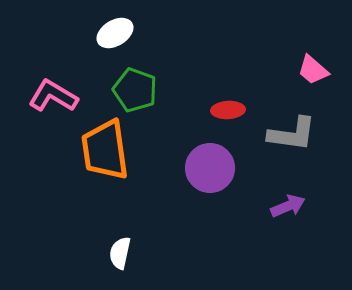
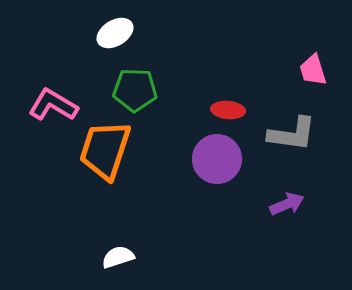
pink trapezoid: rotated 32 degrees clockwise
green pentagon: rotated 18 degrees counterclockwise
pink L-shape: moved 9 px down
red ellipse: rotated 8 degrees clockwise
orange trapezoid: rotated 26 degrees clockwise
purple circle: moved 7 px right, 9 px up
purple arrow: moved 1 px left, 2 px up
white semicircle: moved 2 px left, 4 px down; rotated 60 degrees clockwise
